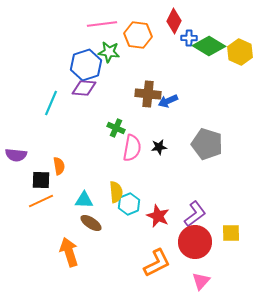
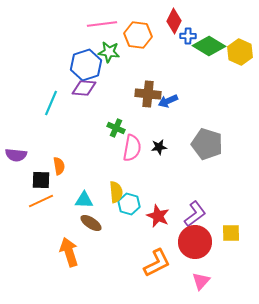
blue cross: moved 1 px left, 2 px up
cyan hexagon: rotated 20 degrees counterclockwise
